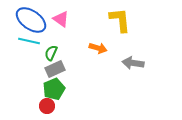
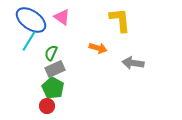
pink triangle: moved 1 px right, 2 px up
cyan line: rotated 70 degrees counterclockwise
green pentagon: moved 1 px left, 1 px up; rotated 20 degrees counterclockwise
